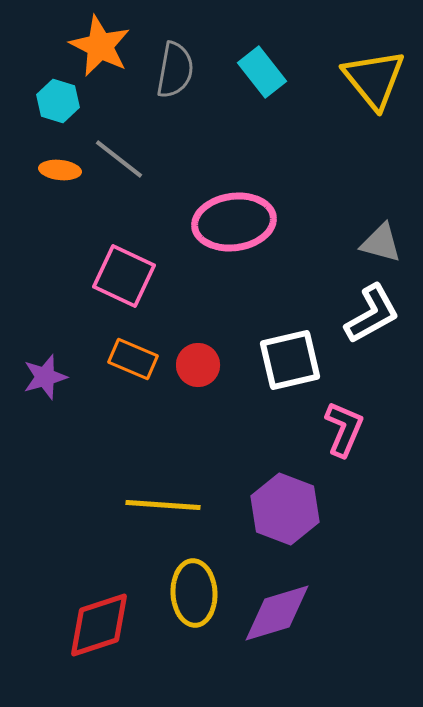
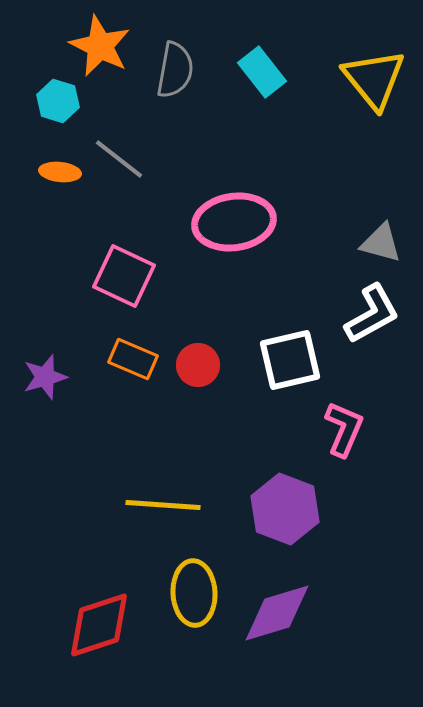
orange ellipse: moved 2 px down
